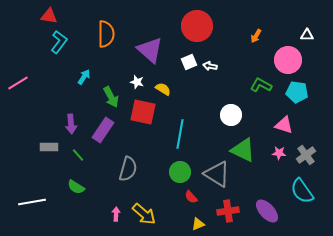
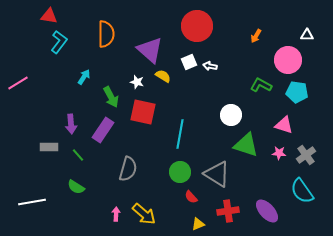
yellow semicircle: moved 13 px up
green triangle: moved 3 px right, 5 px up; rotated 8 degrees counterclockwise
